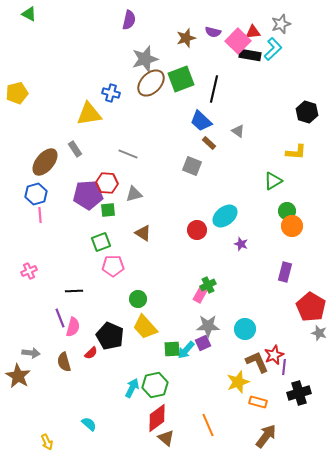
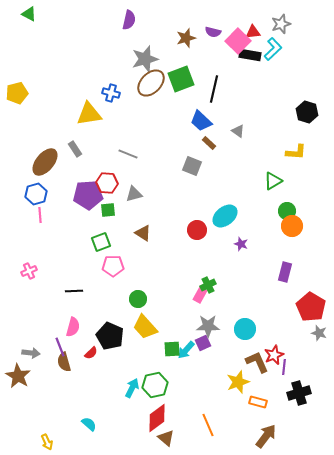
purple line at (60, 318): moved 29 px down
